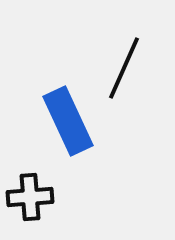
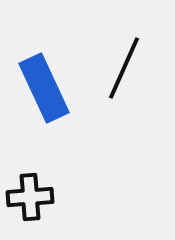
blue rectangle: moved 24 px left, 33 px up
